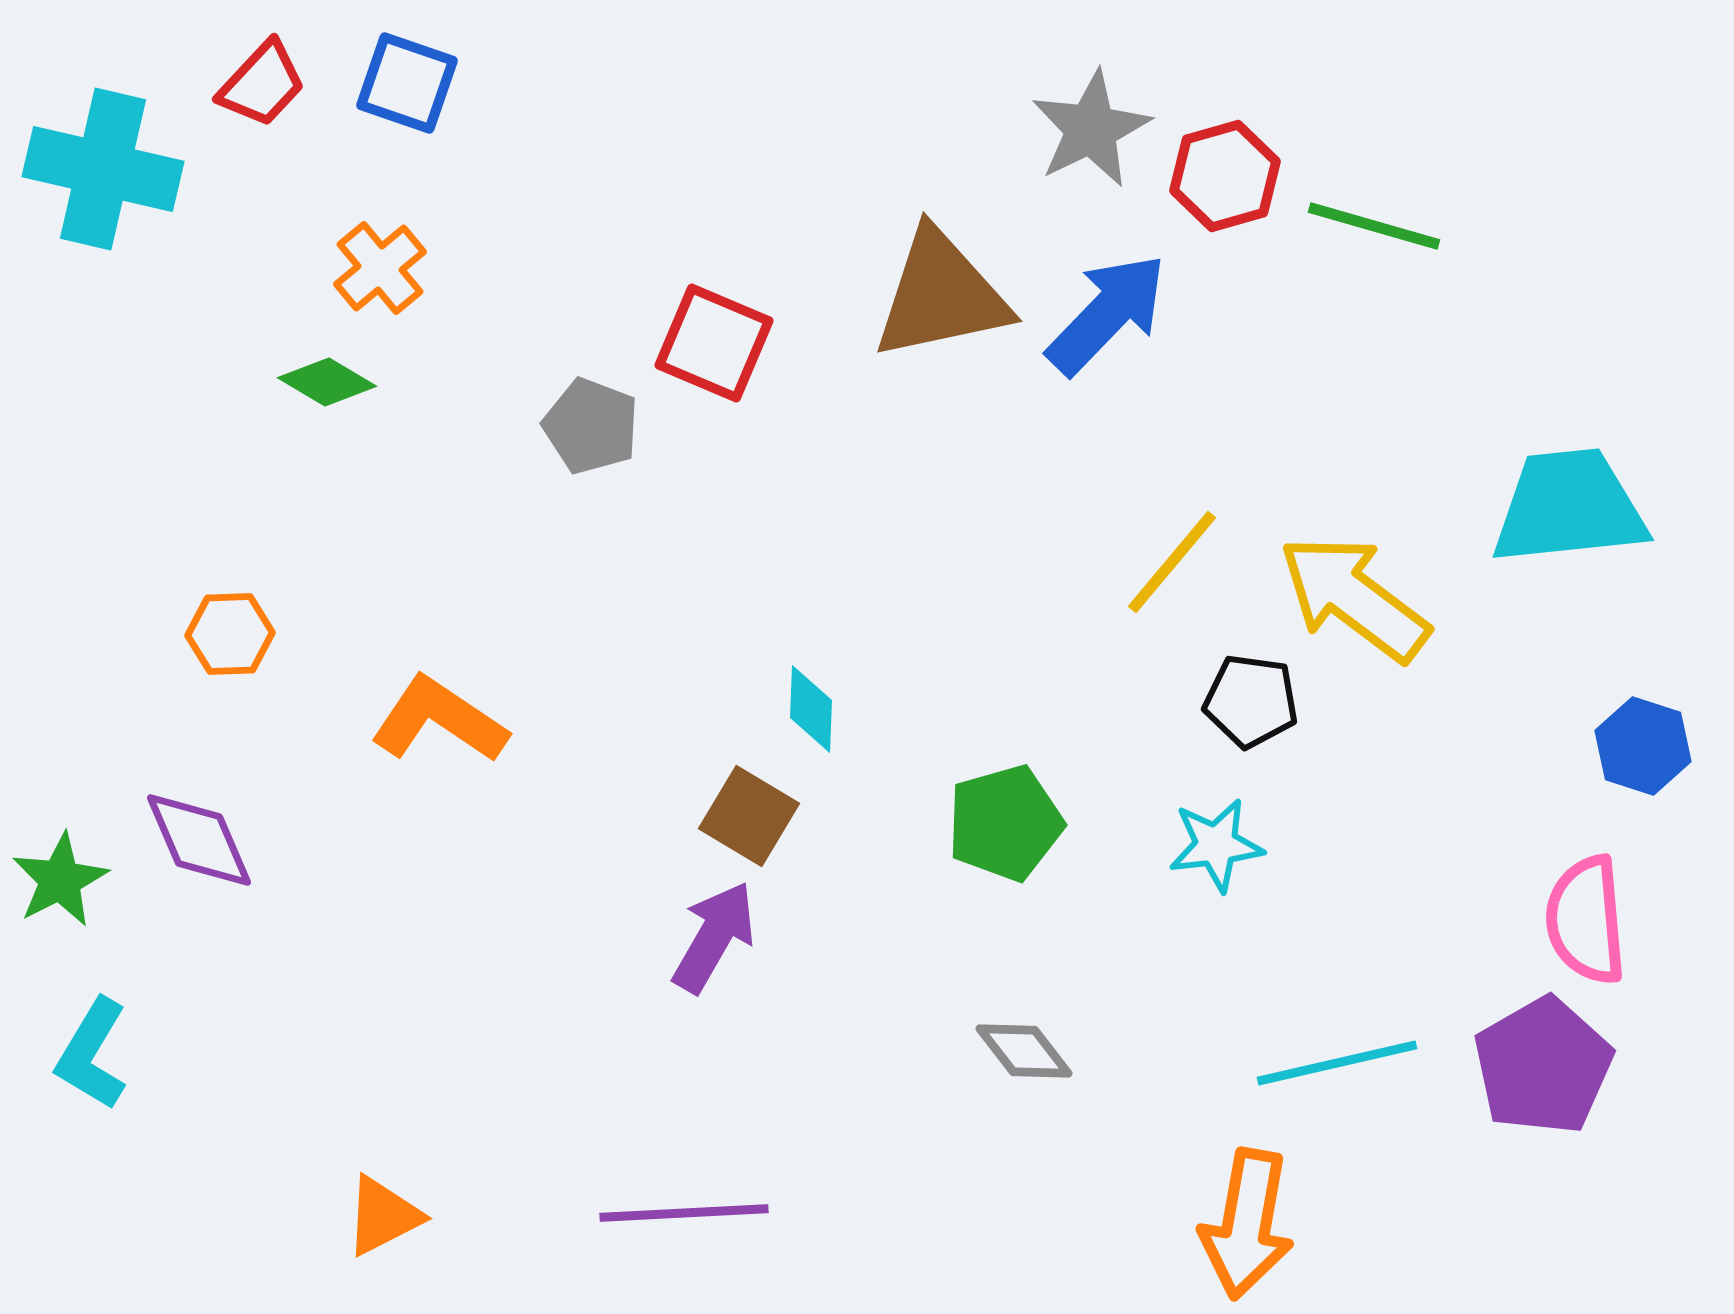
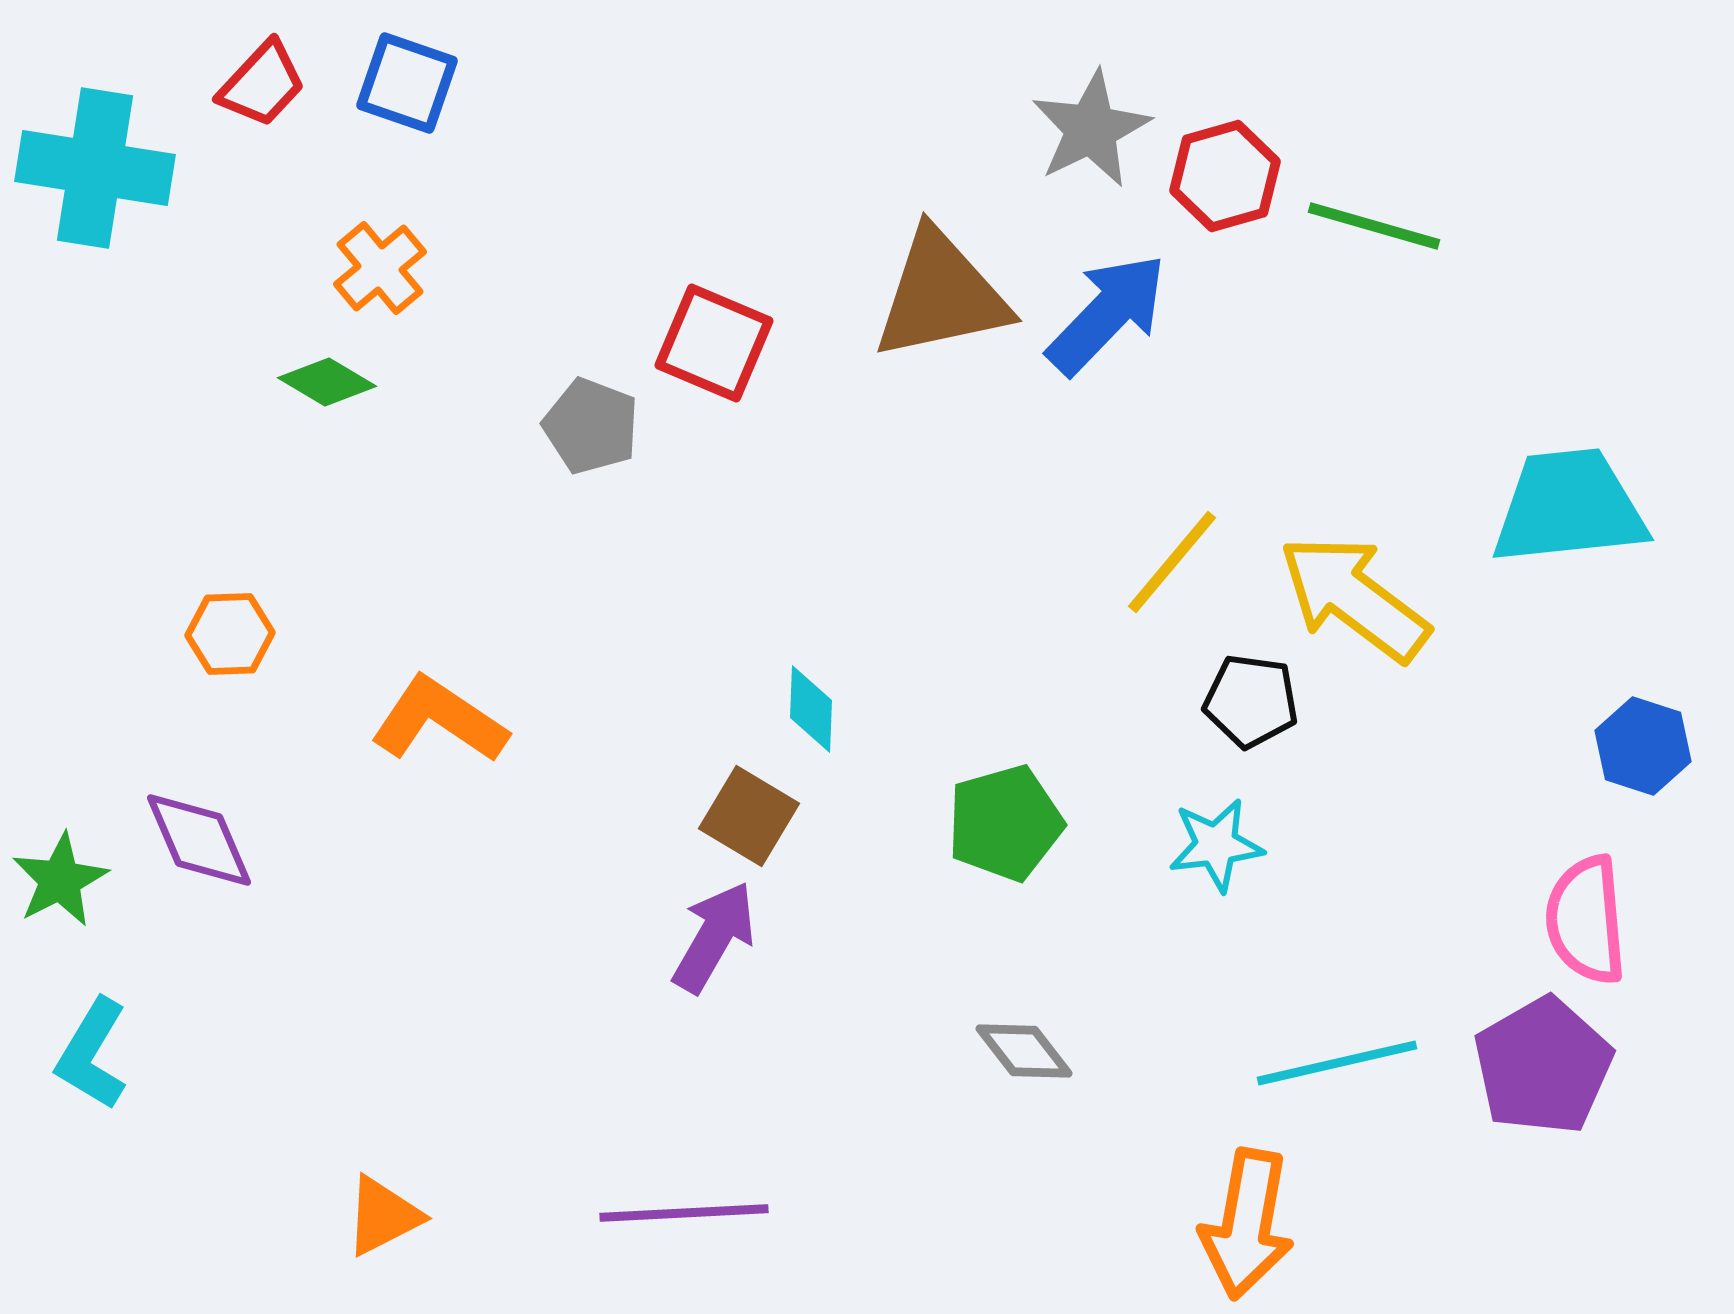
cyan cross: moved 8 px left, 1 px up; rotated 4 degrees counterclockwise
